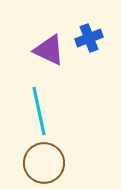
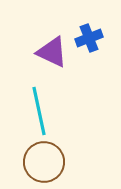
purple triangle: moved 3 px right, 2 px down
brown circle: moved 1 px up
